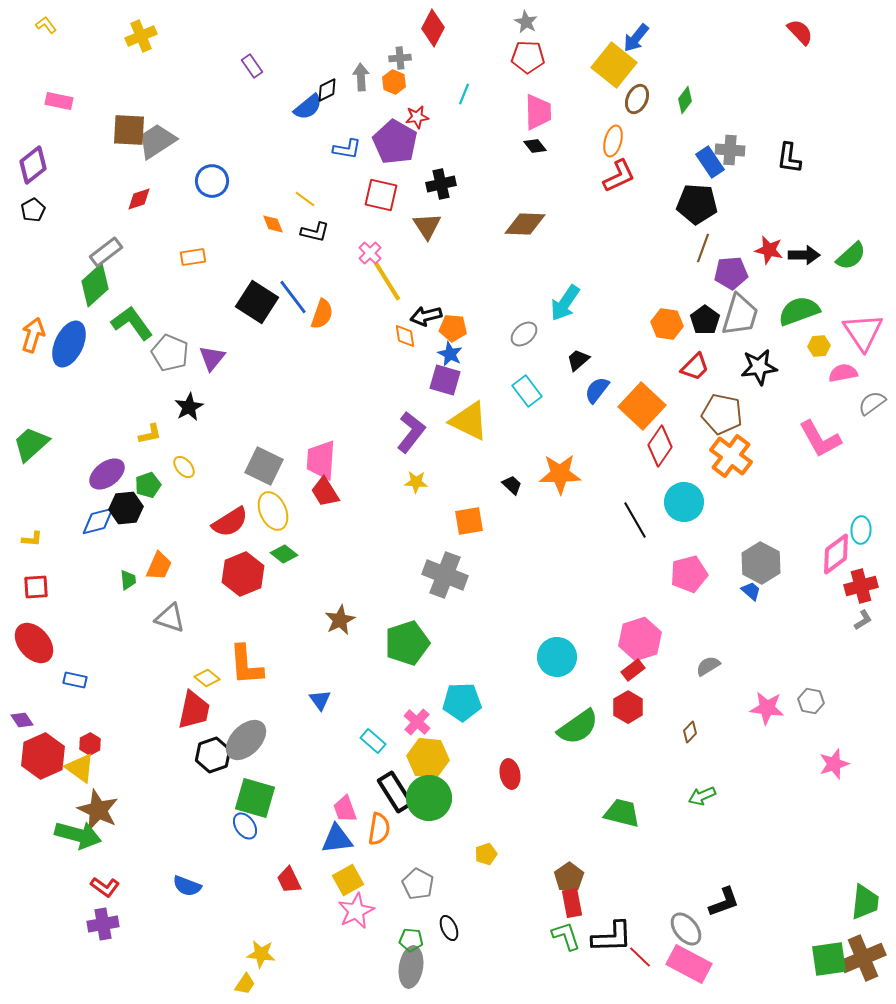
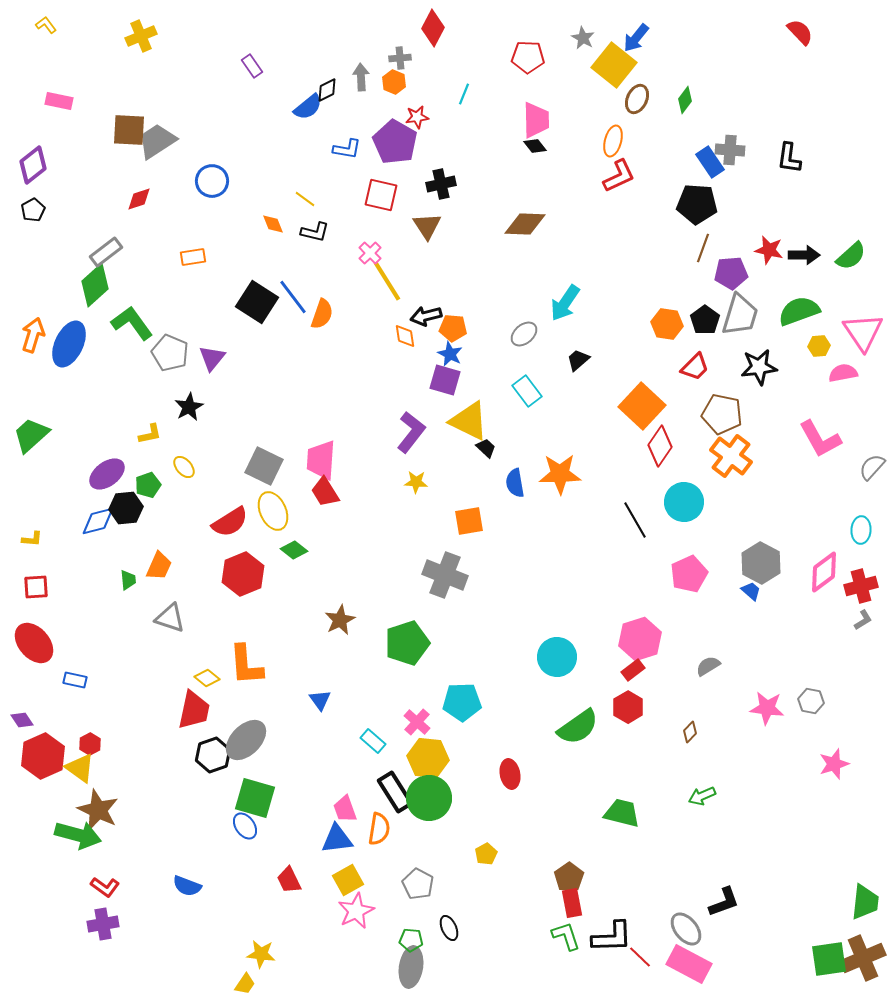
gray star at (526, 22): moved 57 px right, 16 px down
pink trapezoid at (538, 112): moved 2 px left, 8 px down
blue semicircle at (597, 390): moved 82 px left, 93 px down; rotated 48 degrees counterclockwise
gray semicircle at (872, 403): moved 64 px down; rotated 12 degrees counterclockwise
green trapezoid at (31, 444): moved 9 px up
black trapezoid at (512, 485): moved 26 px left, 37 px up
green diamond at (284, 554): moved 10 px right, 4 px up
pink diamond at (836, 554): moved 12 px left, 18 px down
pink pentagon at (689, 574): rotated 9 degrees counterclockwise
yellow pentagon at (486, 854): rotated 10 degrees counterclockwise
